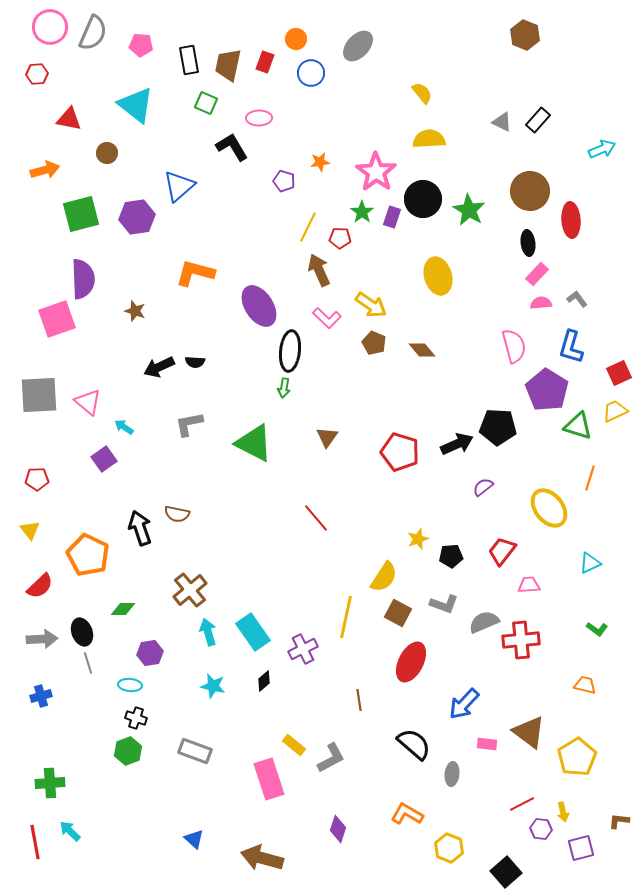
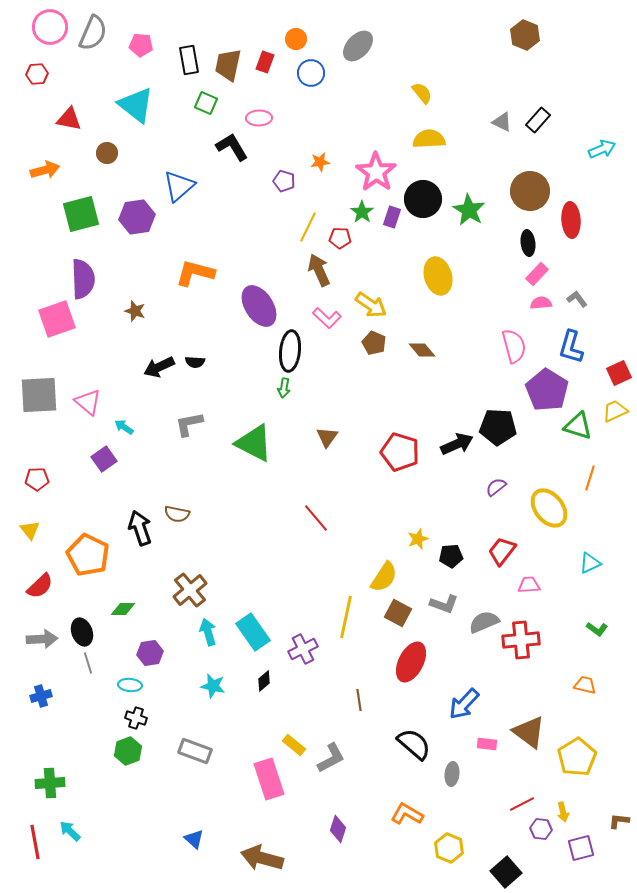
purple semicircle at (483, 487): moved 13 px right
